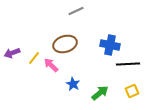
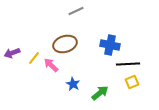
yellow square: moved 9 px up
